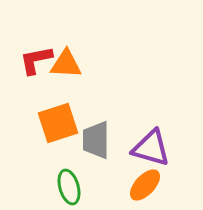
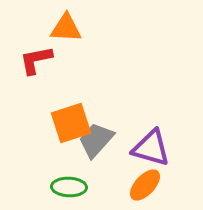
orange triangle: moved 36 px up
orange square: moved 13 px right
gray trapezoid: rotated 42 degrees clockwise
green ellipse: rotated 72 degrees counterclockwise
